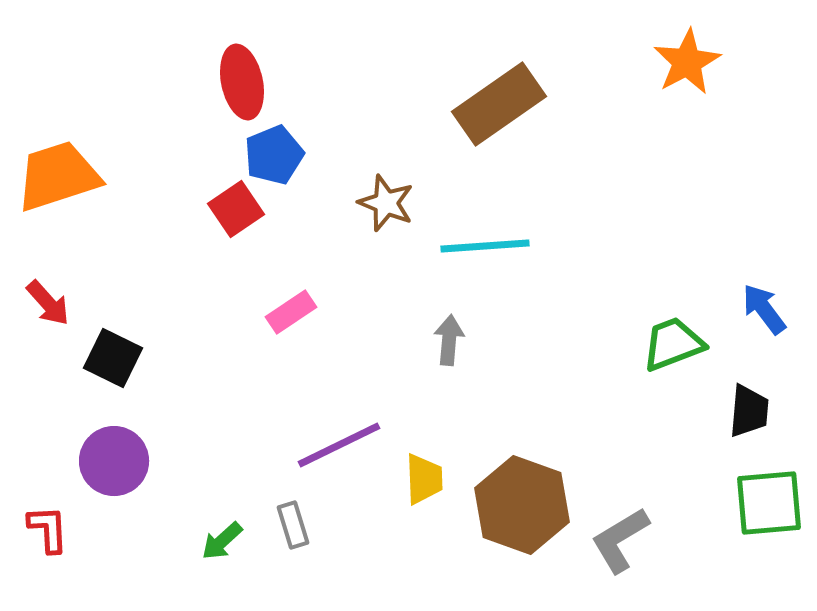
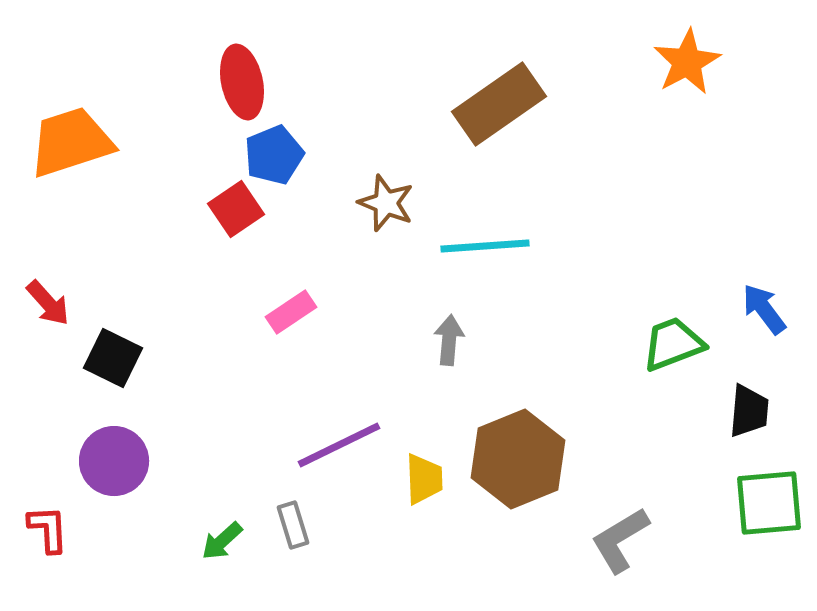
orange trapezoid: moved 13 px right, 34 px up
brown hexagon: moved 4 px left, 46 px up; rotated 18 degrees clockwise
